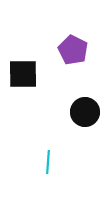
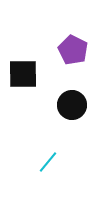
black circle: moved 13 px left, 7 px up
cyan line: rotated 35 degrees clockwise
